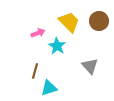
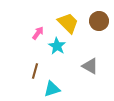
yellow trapezoid: moved 1 px left, 1 px down
pink arrow: rotated 32 degrees counterclockwise
gray triangle: rotated 18 degrees counterclockwise
cyan triangle: moved 3 px right, 1 px down
